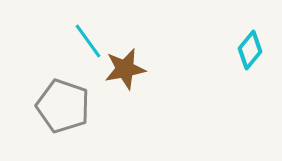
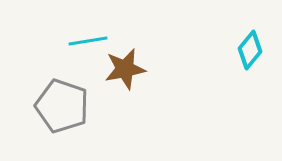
cyan line: rotated 63 degrees counterclockwise
gray pentagon: moved 1 px left
